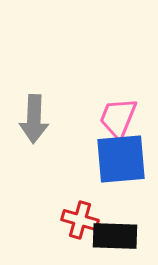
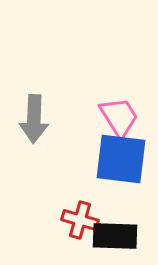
pink trapezoid: moved 1 px right, 1 px up; rotated 126 degrees clockwise
blue square: rotated 12 degrees clockwise
